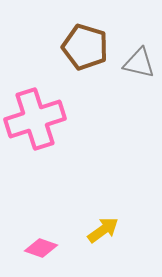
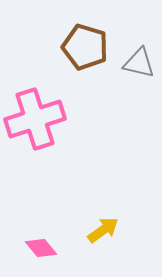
pink diamond: rotated 32 degrees clockwise
